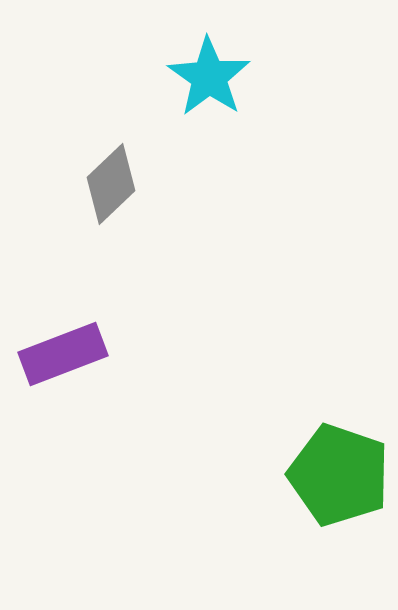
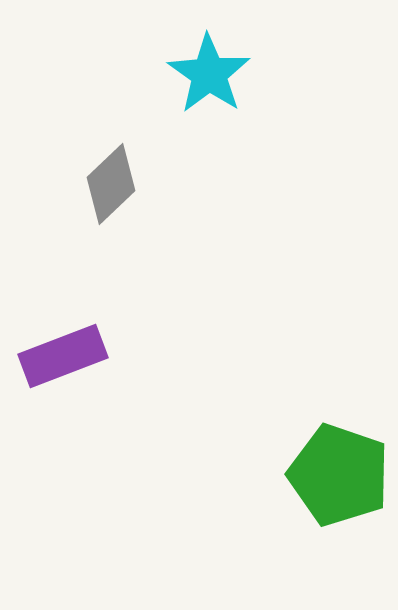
cyan star: moved 3 px up
purple rectangle: moved 2 px down
